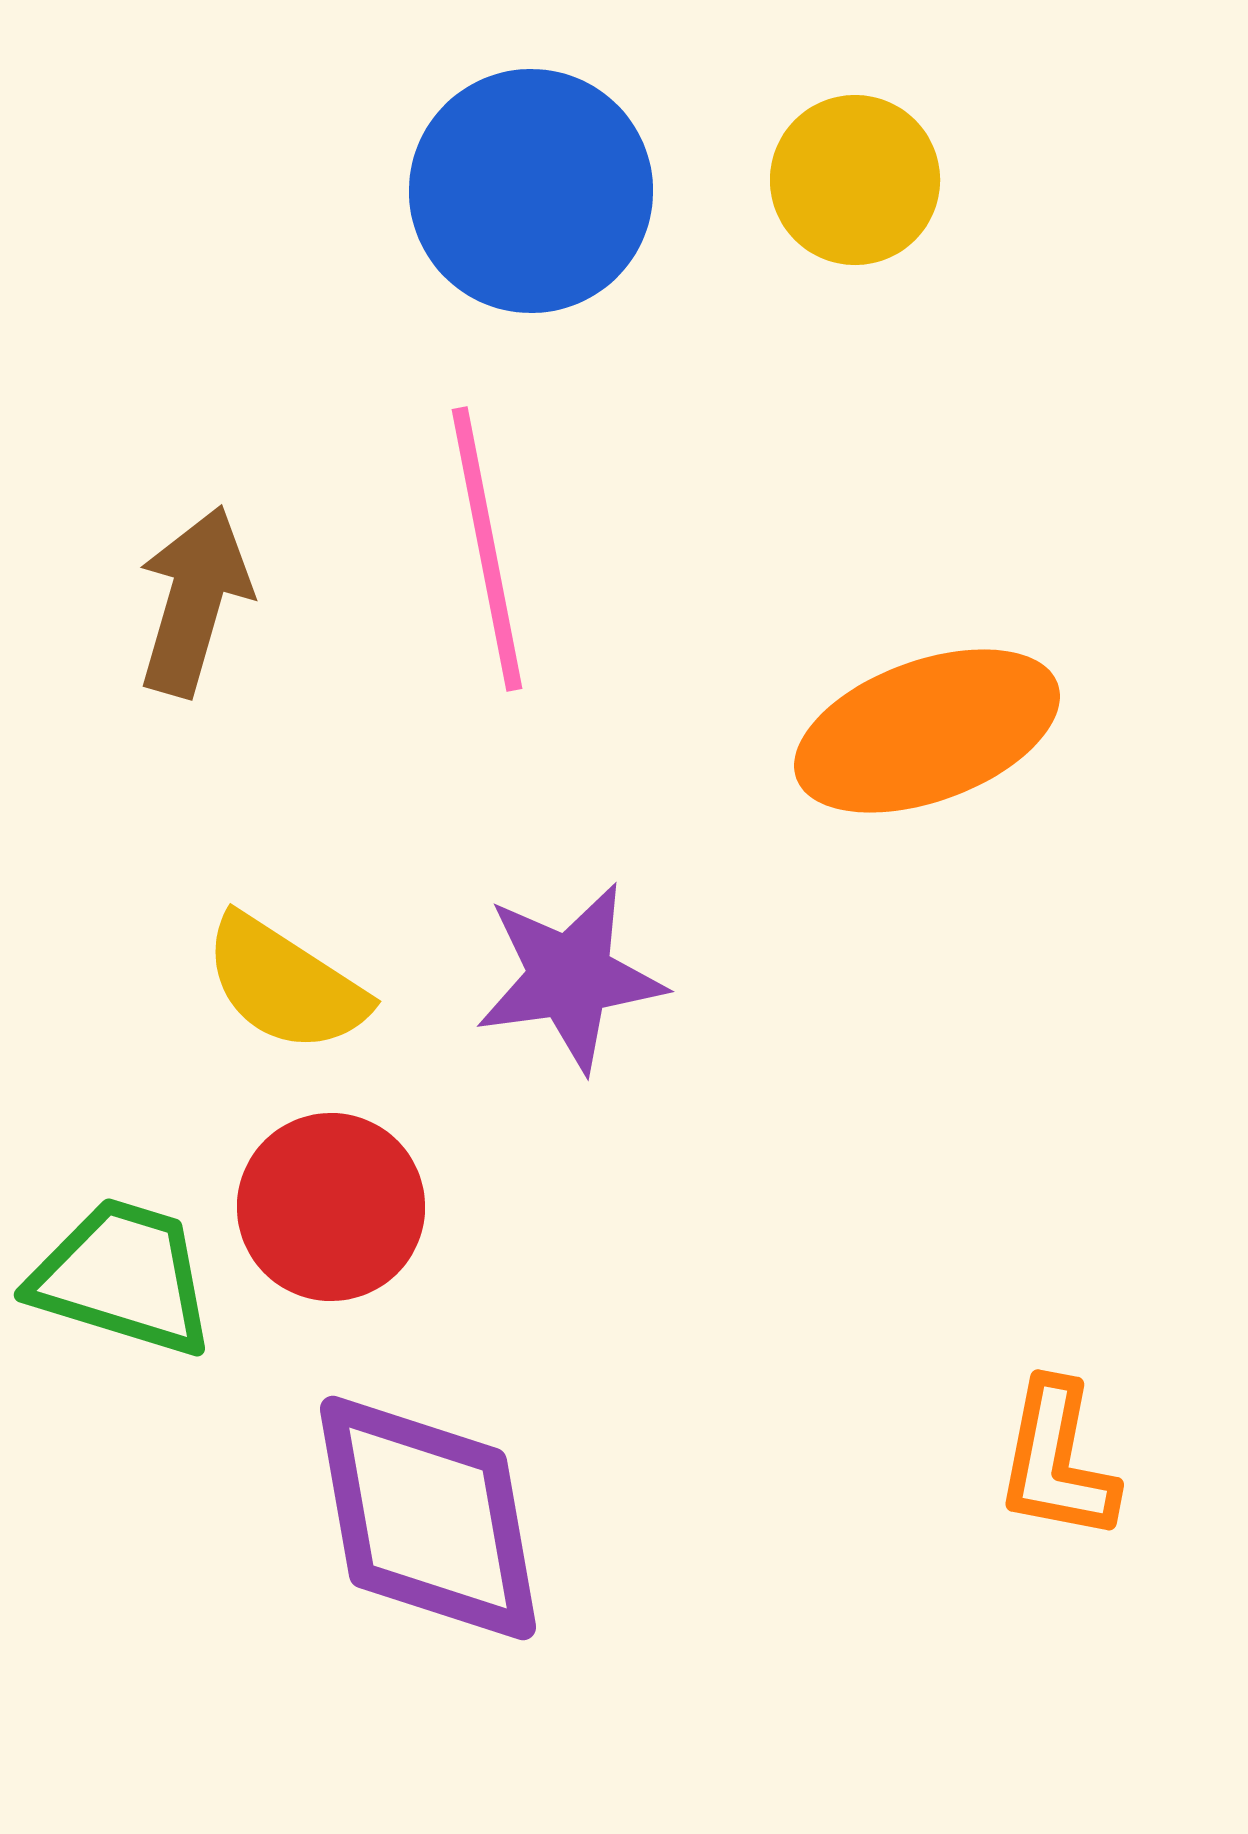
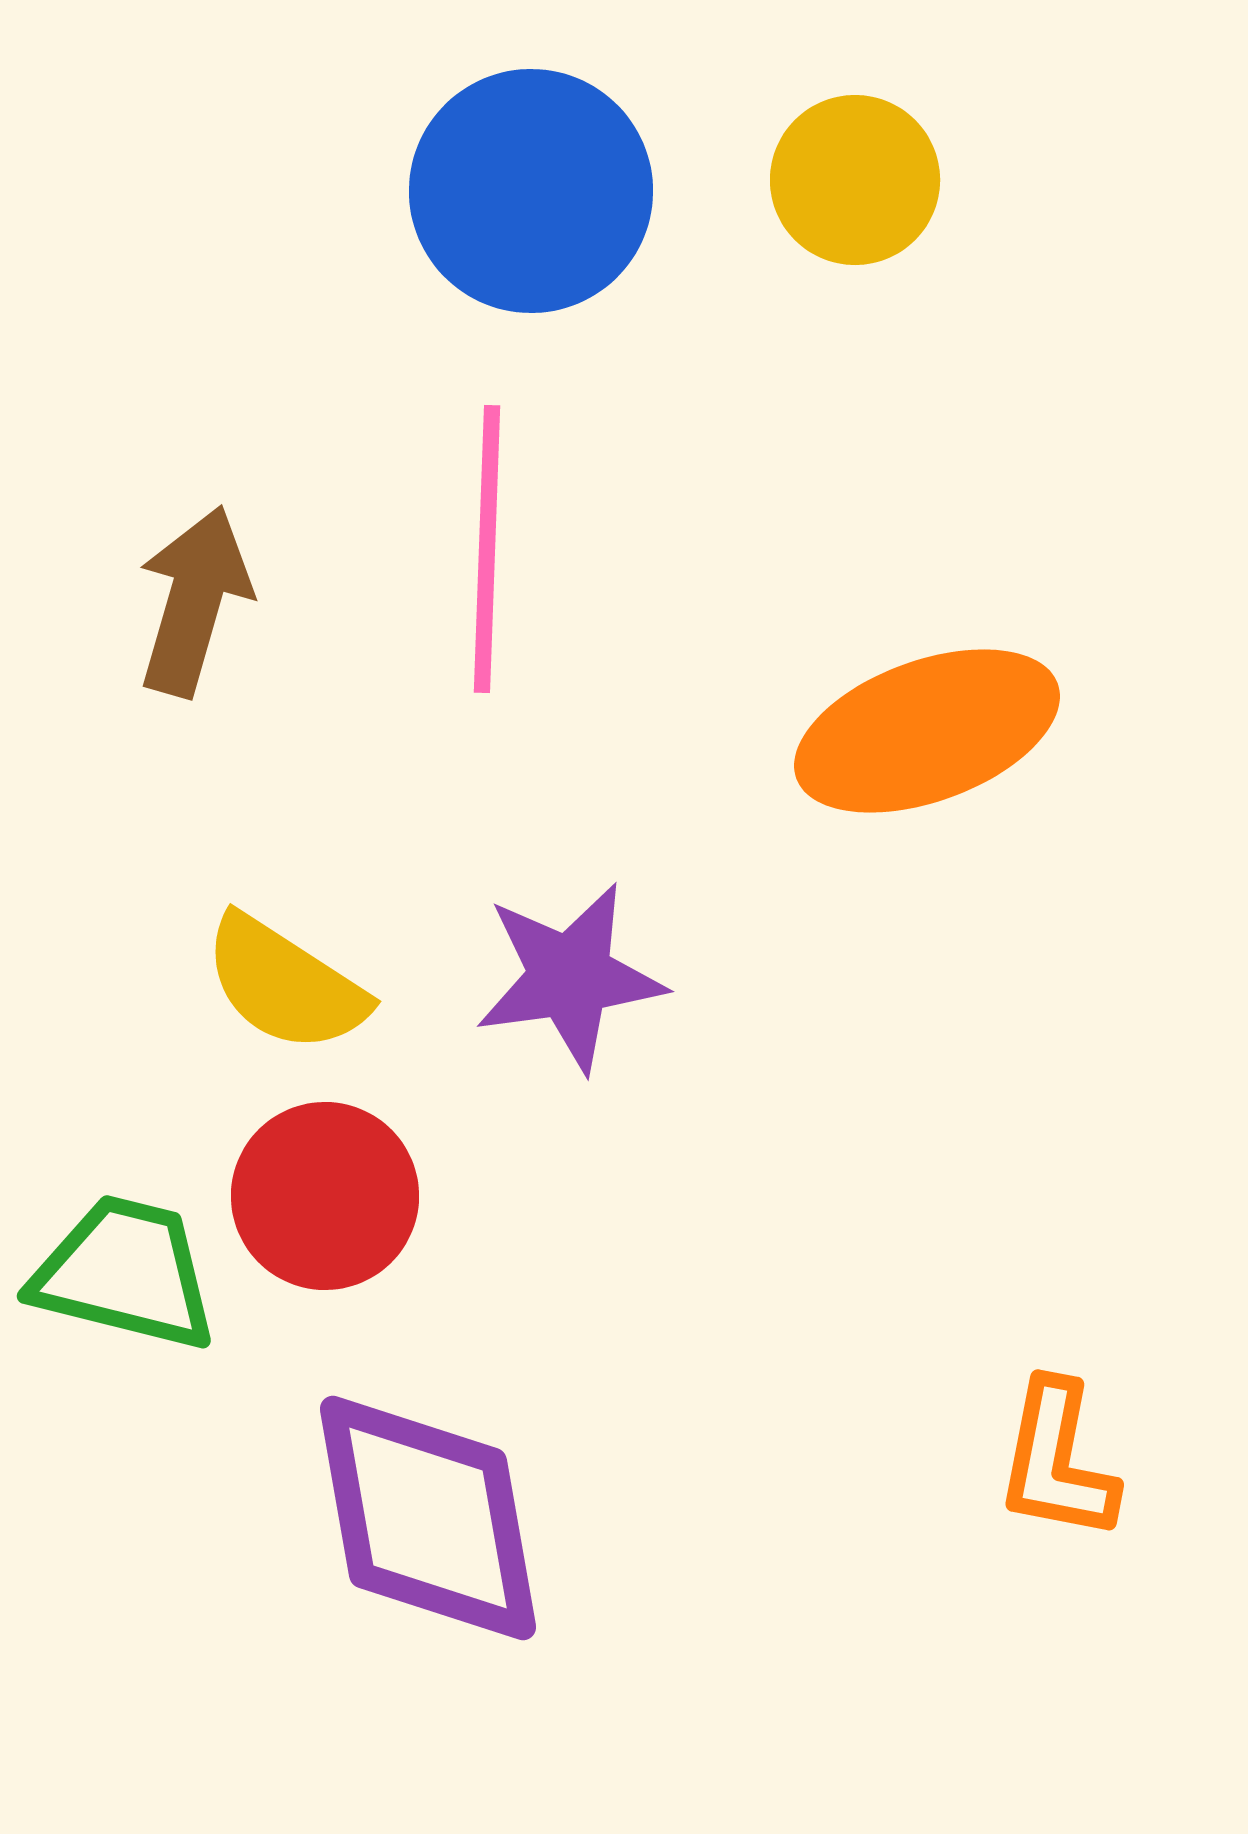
pink line: rotated 13 degrees clockwise
red circle: moved 6 px left, 11 px up
green trapezoid: moved 2 px right, 4 px up; rotated 3 degrees counterclockwise
